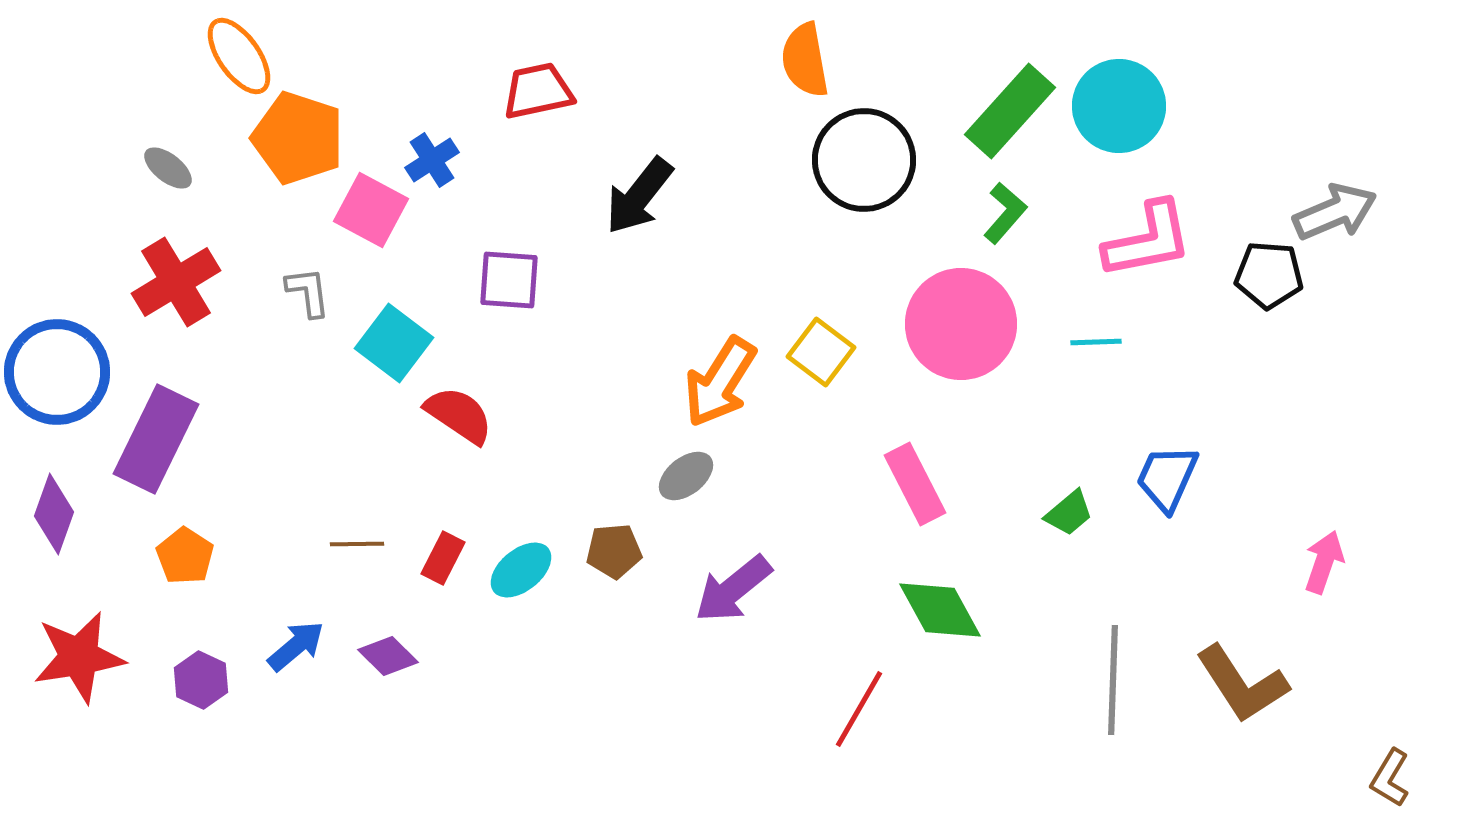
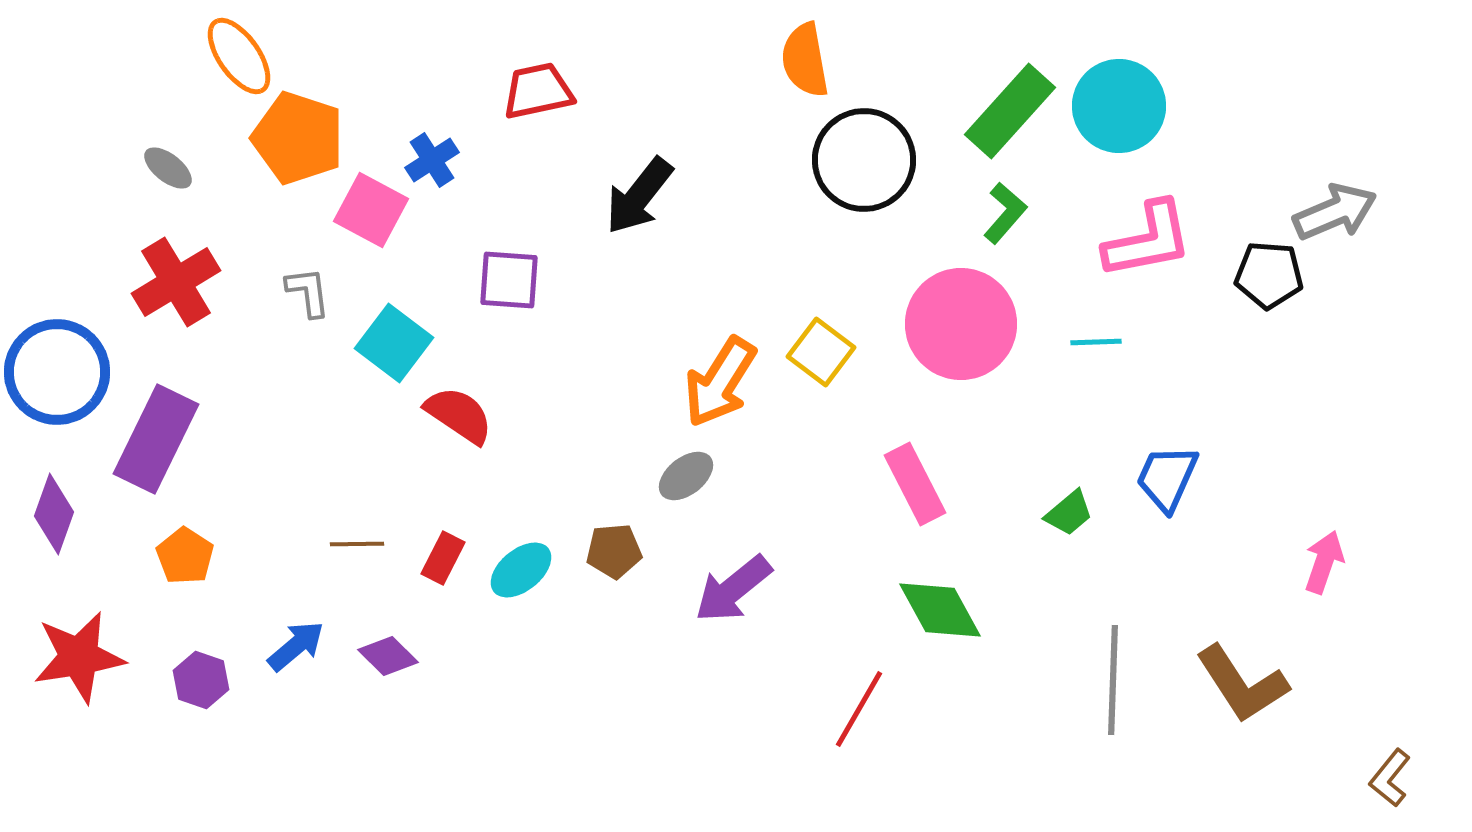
purple hexagon at (201, 680): rotated 6 degrees counterclockwise
brown L-shape at (1390, 778): rotated 8 degrees clockwise
